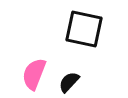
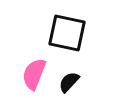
black square: moved 17 px left, 4 px down
